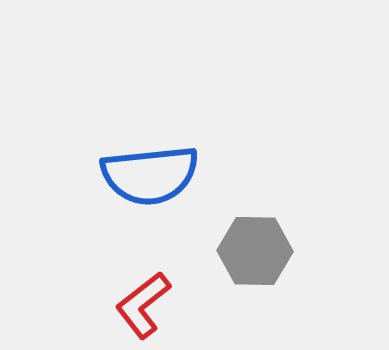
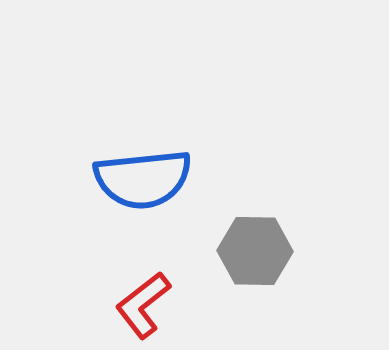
blue semicircle: moved 7 px left, 4 px down
